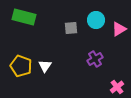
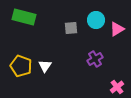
pink triangle: moved 2 px left
